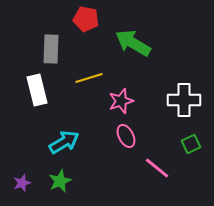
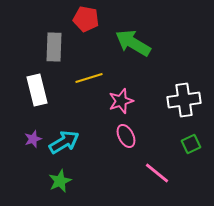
gray rectangle: moved 3 px right, 2 px up
white cross: rotated 8 degrees counterclockwise
pink line: moved 5 px down
purple star: moved 11 px right, 44 px up
